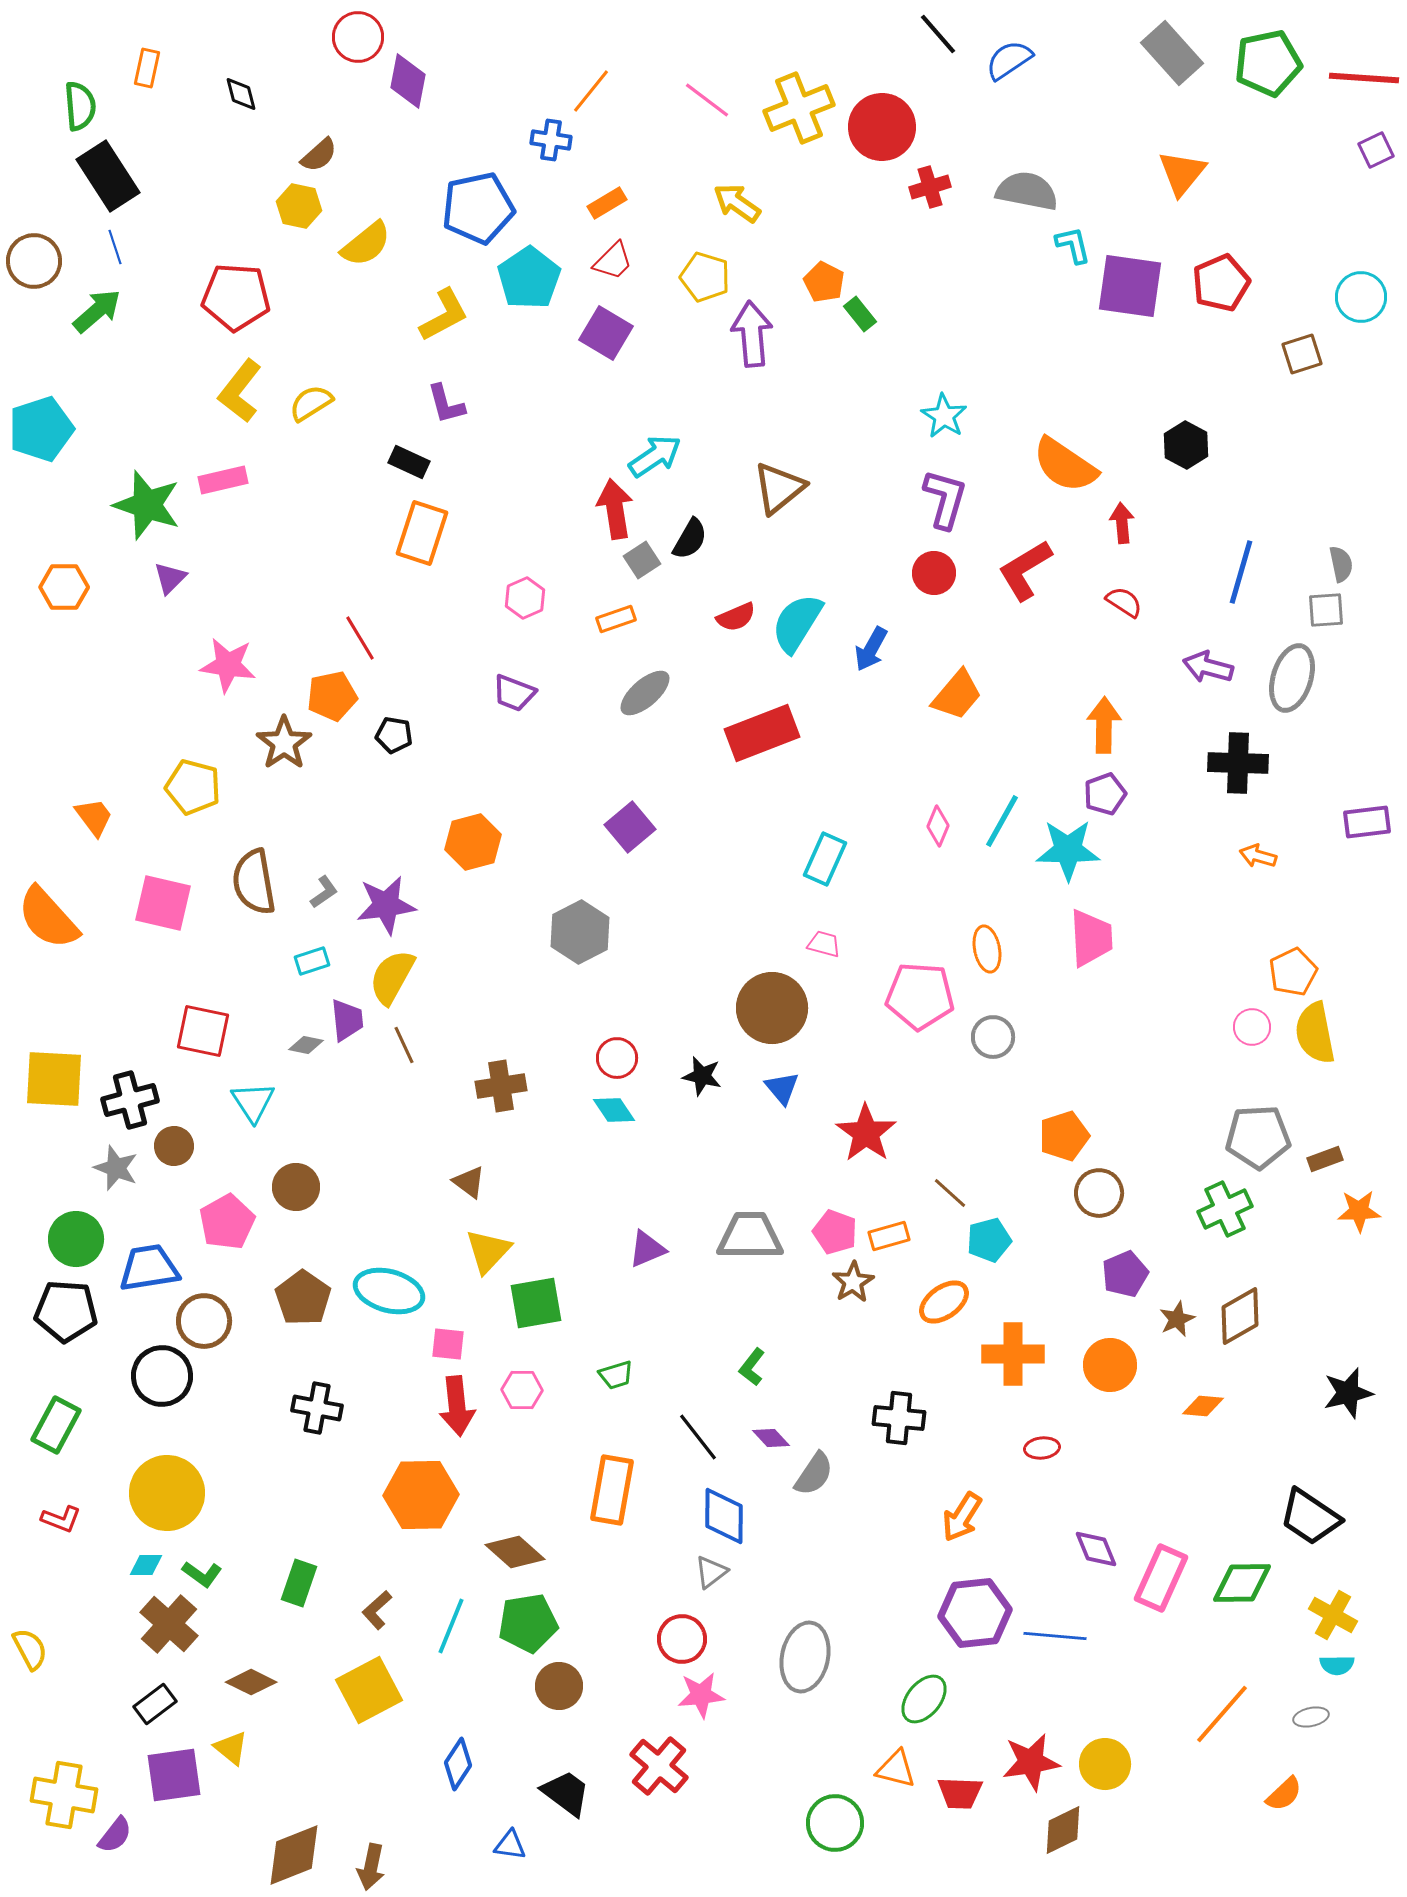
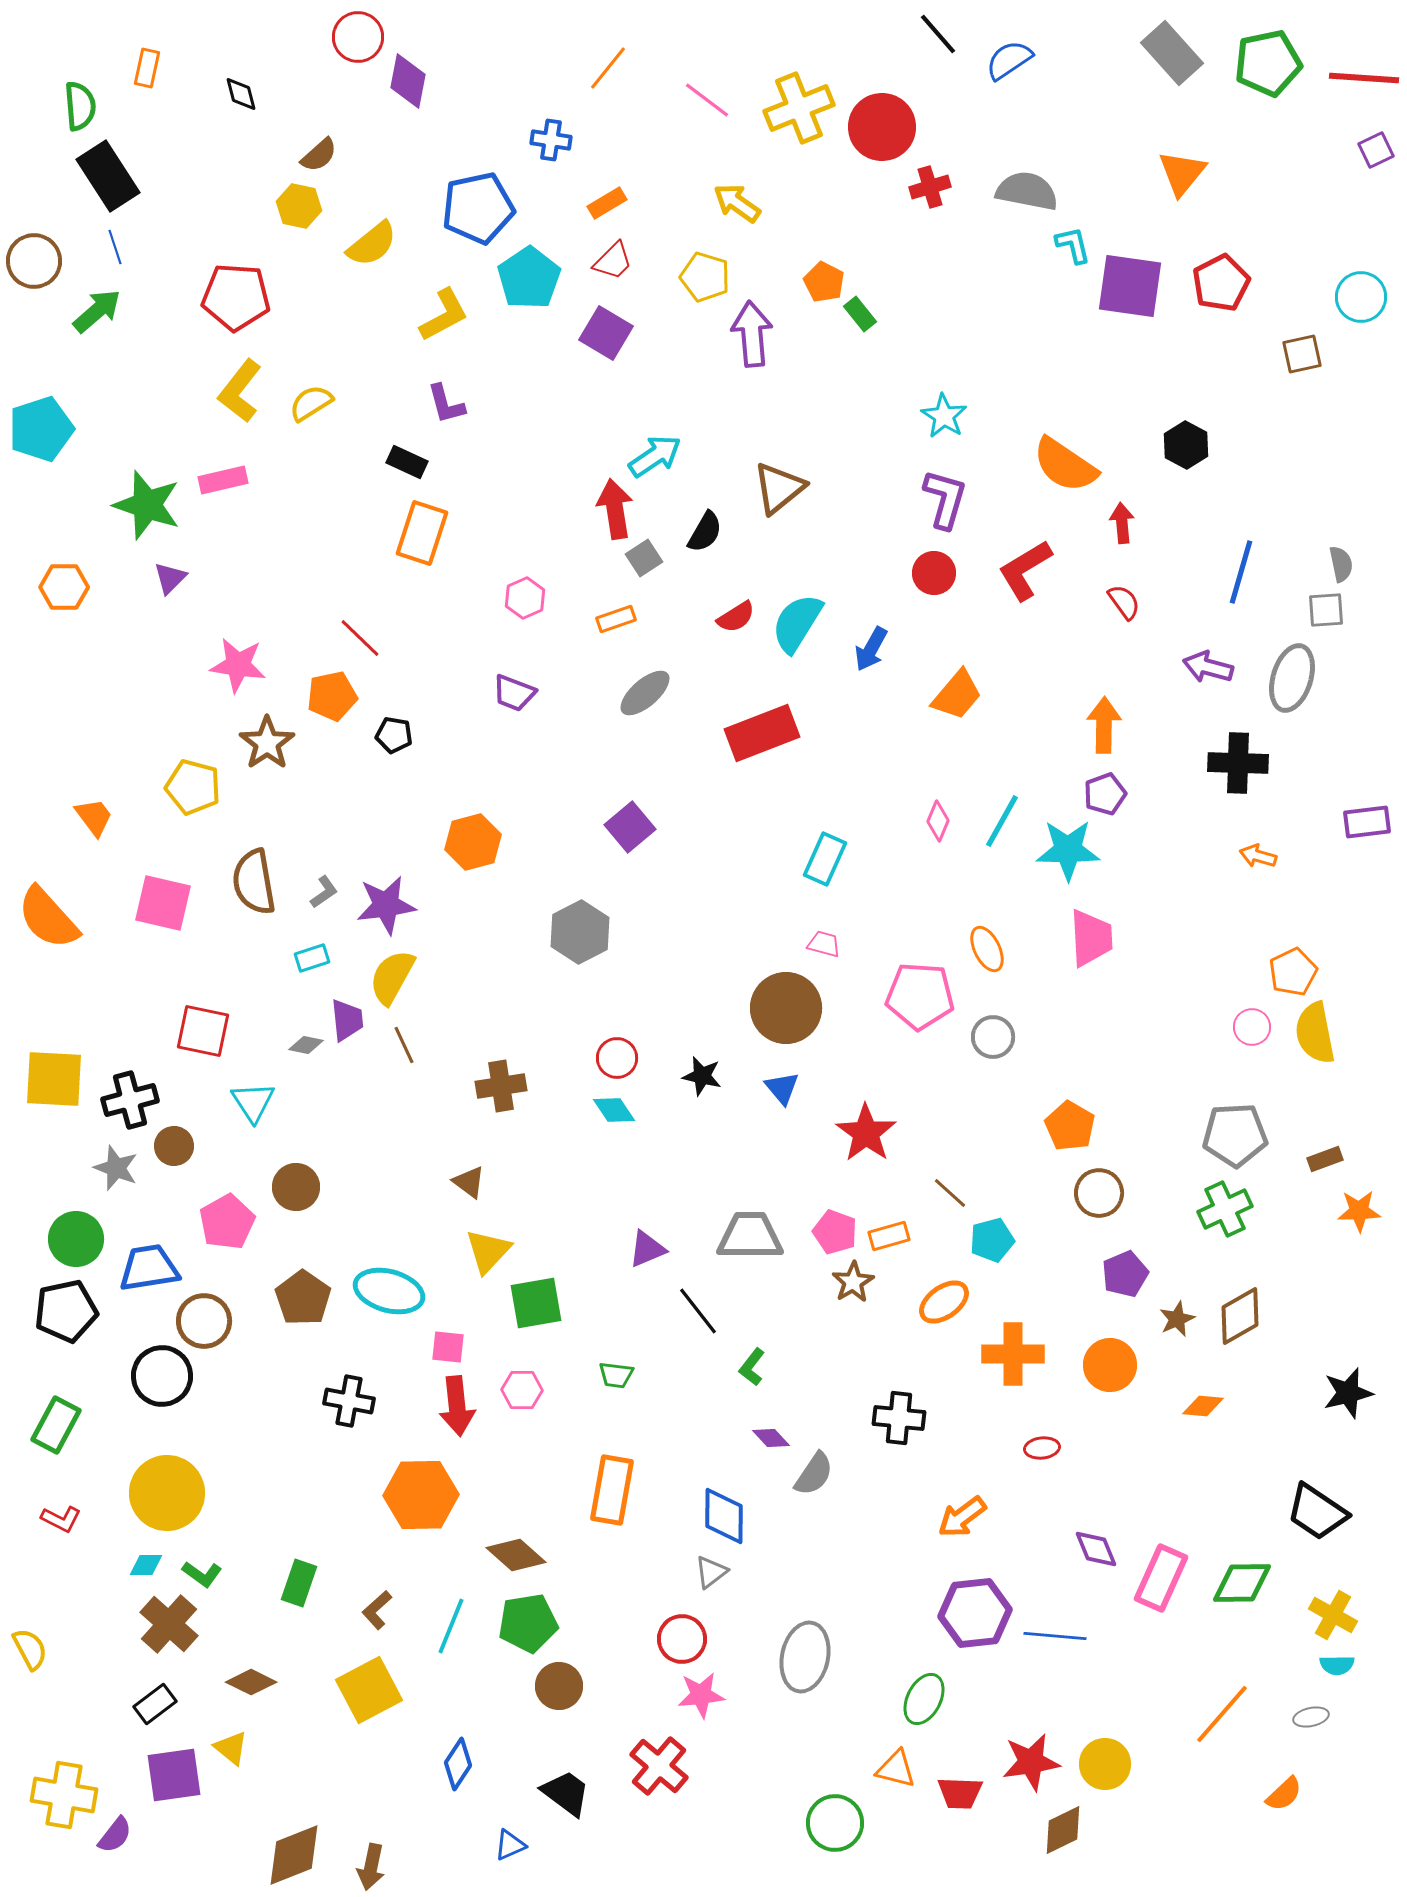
orange line at (591, 91): moved 17 px right, 23 px up
yellow semicircle at (366, 244): moved 6 px right
red pentagon at (1221, 283): rotated 4 degrees counterclockwise
brown square at (1302, 354): rotated 6 degrees clockwise
black rectangle at (409, 462): moved 2 px left
black semicircle at (690, 539): moved 15 px right, 7 px up
gray square at (642, 560): moved 2 px right, 2 px up
red semicircle at (1124, 602): rotated 21 degrees clockwise
red semicircle at (736, 617): rotated 9 degrees counterclockwise
red line at (360, 638): rotated 15 degrees counterclockwise
pink star at (228, 665): moved 10 px right
brown star at (284, 743): moved 17 px left
pink diamond at (938, 826): moved 5 px up
orange ellipse at (987, 949): rotated 15 degrees counterclockwise
cyan rectangle at (312, 961): moved 3 px up
brown circle at (772, 1008): moved 14 px right
orange pentagon at (1064, 1136): moved 6 px right, 10 px up; rotated 24 degrees counterclockwise
gray pentagon at (1258, 1137): moved 23 px left, 2 px up
cyan pentagon at (989, 1240): moved 3 px right
black pentagon at (66, 1311): rotated 16 degrees counterclockwise
pink square at (448, 1344): moved 3 px down
green trapezoid at (616, 1375): rotated 24 degrees clockwise
black cross at (317, 1408): moved 32 px right, 7 px up
black line at (698, 1437): moved 126 px up
orange arrow at (962, 1517): rotated 21 degrees clockwise
black trapezoid at (1310, 1517): moved 7 px right, 5 px up
red L-shape at (61, 1519): rotated 6 degrees clockwise
brown diamond at (515, 1552): moved 1 px right, 3 px down
green ellipse at (924, 1699): rotated 12 degrees counterclockwise
blue triangle at (510, 1845): rotated 32 degrees counterclockwise
